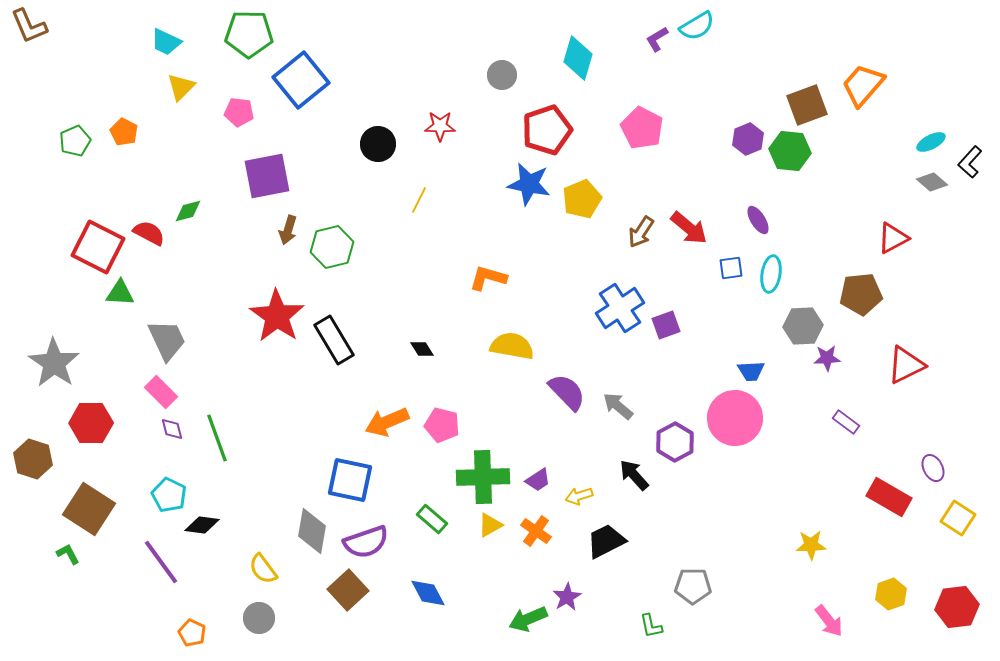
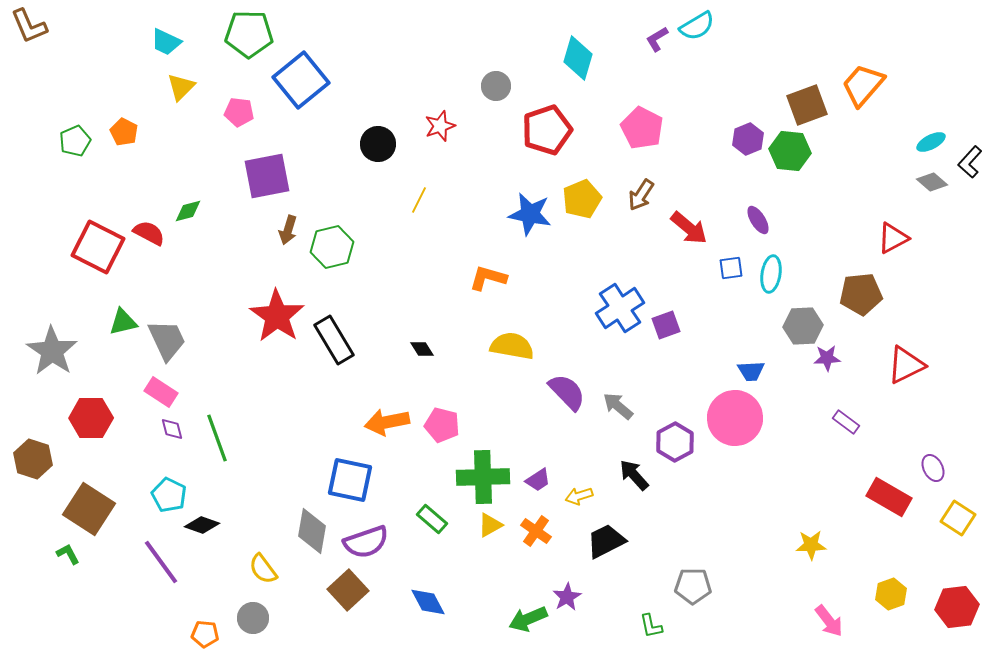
gray circle at (502, 75): moved 6 px left, 11 px down
red star at (440, 126): rotated 20 degrees counterclockwise
blue star at (529, 184): moved 1 px right, 30 px down
brown arrow at (641, 232): moved 37 px up
green triangle at (120, 293): moved 3 px right, 29 px down; rotated 16 degrees counterclockwise
gray star at (54, 363): moved 2 px left, 12 px up
pink rectangle at (161, 392): rotated 12 degrees counterclockwise
orange arrow at (387, 422): rotated 12 degrees clockwise
red hexagon at (91, 423): moved 5 px up
black diamond at (202, 525): rotated 12 degrees clockwise
blue diamond at (428, 593): moved 9 px down
gray circle at (259, 618): moved 6 px left
orange pentagon at (192, 633): moved 13 px right, 1 px down; rotated 20 degrees counterclockwise
